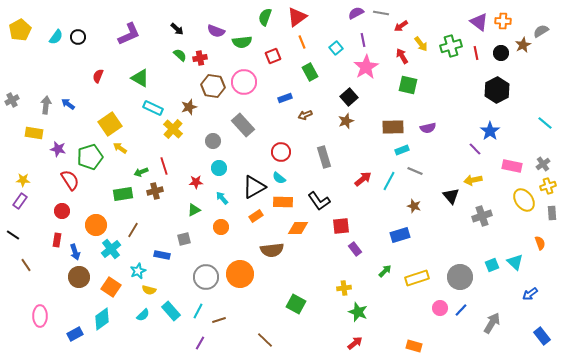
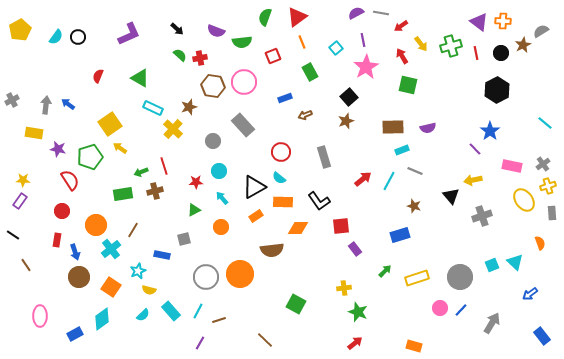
cyan circle at (219, 168): moved 3 px down
